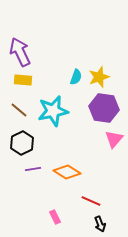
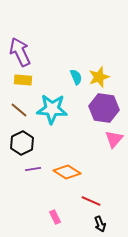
cyan semicircle: rotated 42 degrees counterclockwise
cyan star: moved 1 px left, 2 px up; rotated 16 degrees clockwise
